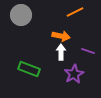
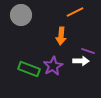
orange arrow: rotated 84 degrees clockwise
white arrow: moved 20 px right, 9 px down; rotated 91 degrees clockwise
purple star: moved 21 px left, 8 px up
